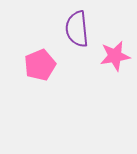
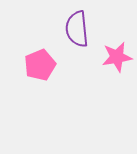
pink star: moved 2 px right, 1 px down
